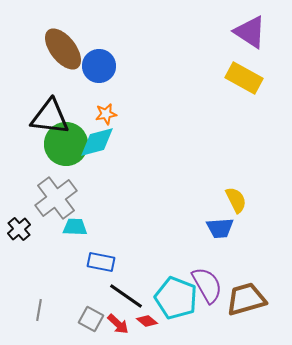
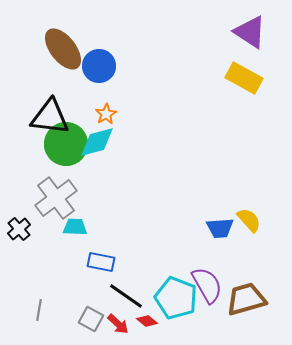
orange star: rotated 20 degrees counterclockwise
yellow semicircle: moved 13 px right, 20 px down; rotated 16 degrees counterclockwise
